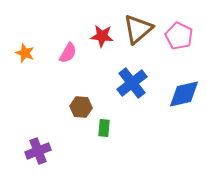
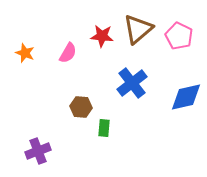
blue diamond: moved 2 px right, 3 px down
